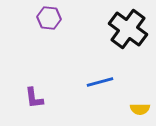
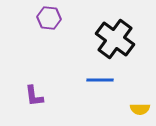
black cross: moved 13 px left, 10 px down
blue line: moved 2 px up; rotated 16 degrees clockwise
purple L-shape: moved 2 px up
